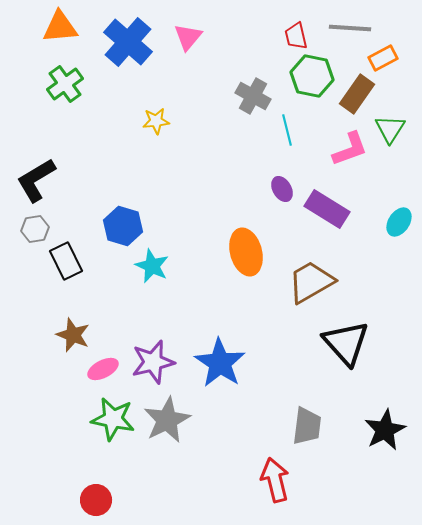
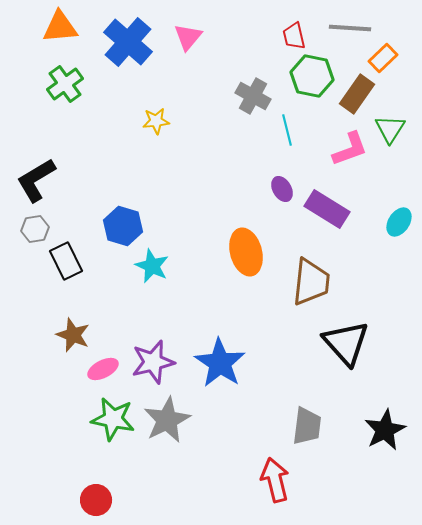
red trapezoid: moved 2 px left
orange rectangle: rotated 16 degrees counterclockwise
brown trapezoid: rotated 126 degrees clockwise
